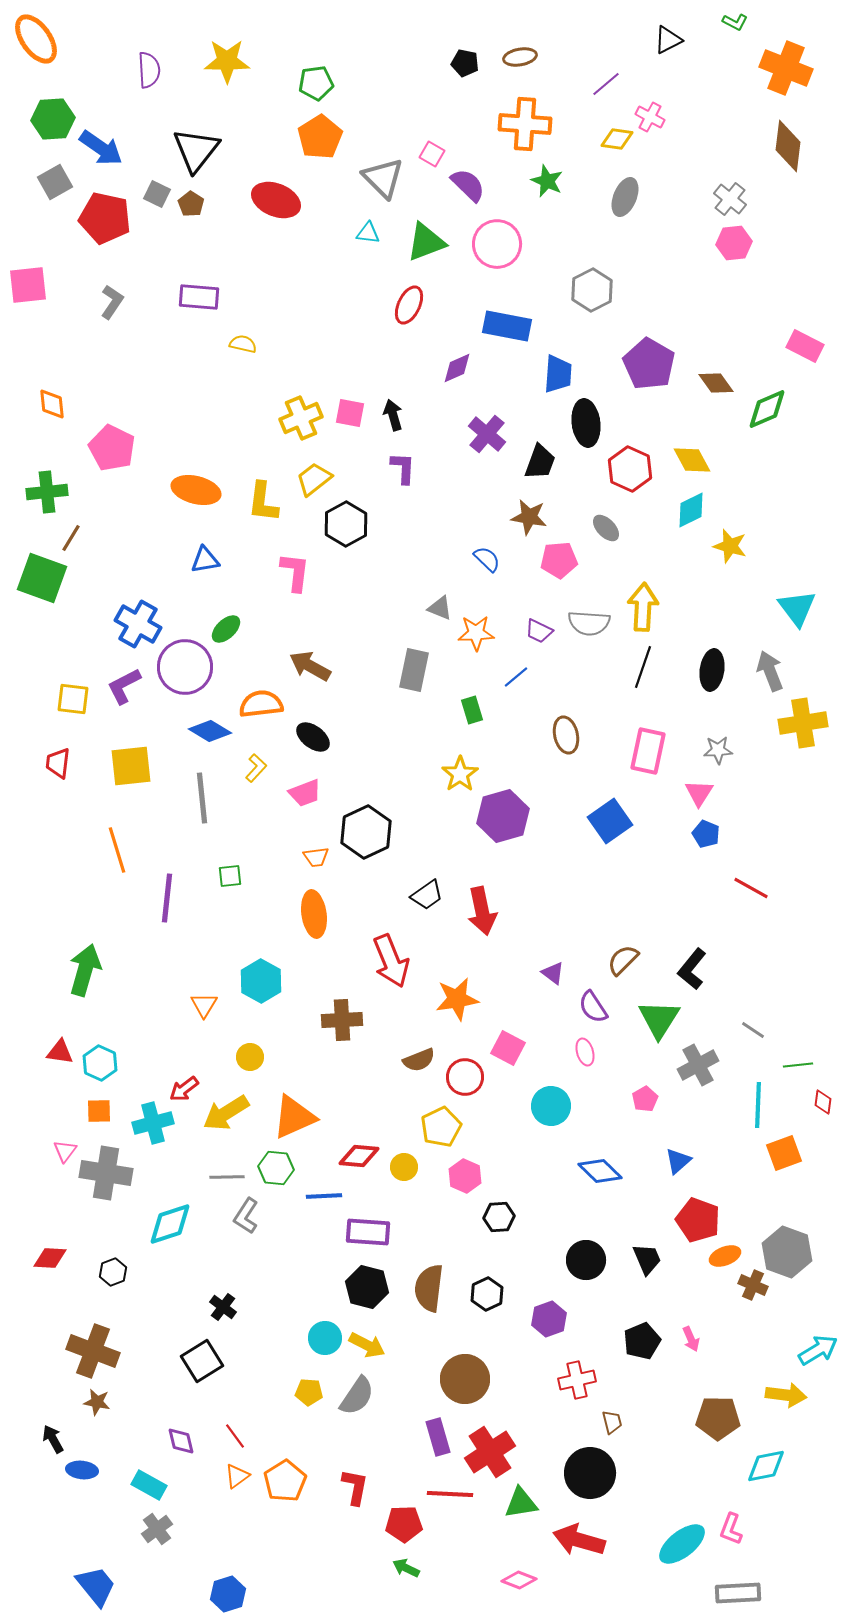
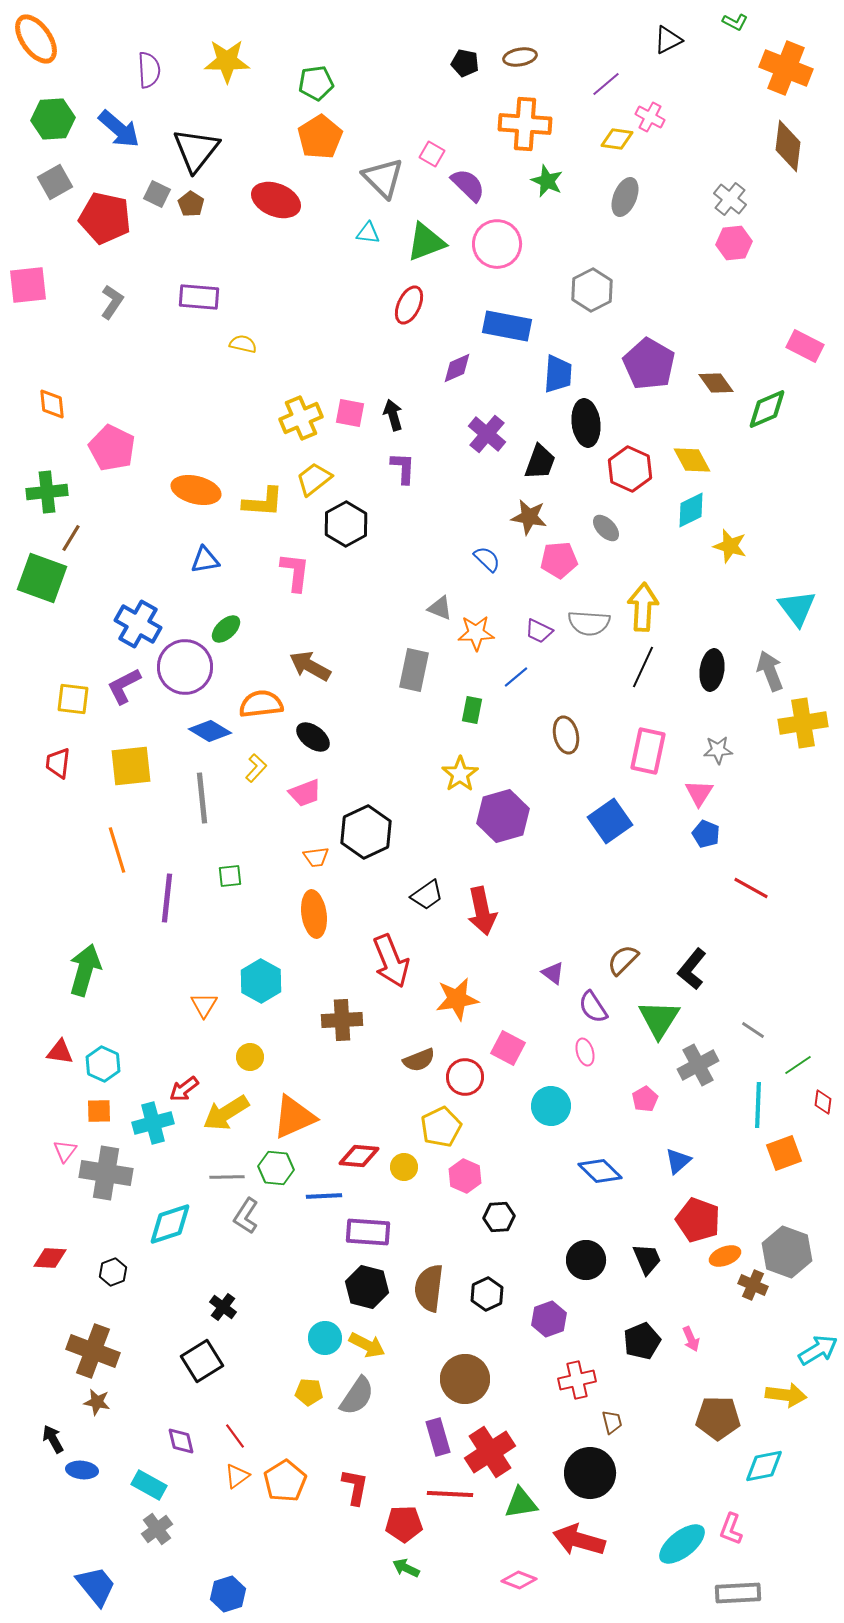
blue arrow at (101, 148): moved 18 px right, 19 px up; rotated 6 degrees clockwise
yellow L-shape at (263, 502): rotated 93 degrees counterclockwise
black line at (643, 667): rotated 6 degrees clockwise
green rectangle at (472, 710): rotated 28 degrees clockwise
cyan hexagon at (100, 1063): moved 3 px right, 1 px down
green line at (798, 1065): rotated 28 degrees counterclockwise
cyan diamond at (766, 1466): moved 2 px left
